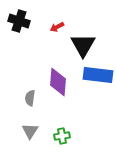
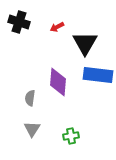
black cross: moved 1 px down
black triangle: moved 2 px right, 2 px up
gray triangle: moved 2 px right, 2 px up
green cross: moved 9 px right
